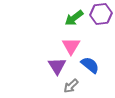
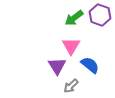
purple hexagon: moved 1 px left, 1 px down; rotated 25 degrees clockwise
